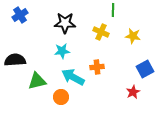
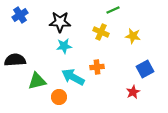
green line: rotated 64 degrees clockwise
black star: moved 5 px left, 1 px up
cyan star: moved 2 px right, 5 px up
orange circle: moved 2 px left
